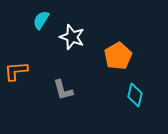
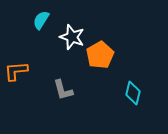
orange pentagon: moved 18 px left, 1 px up
cyan diamond: moved 2 px left, 2 px up
